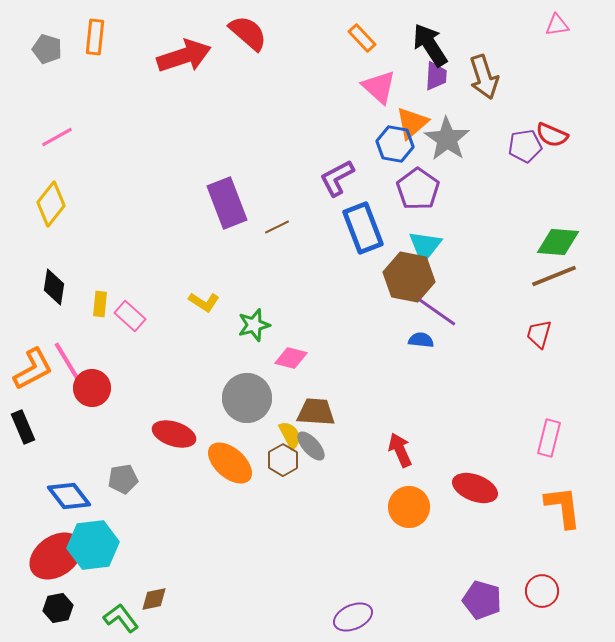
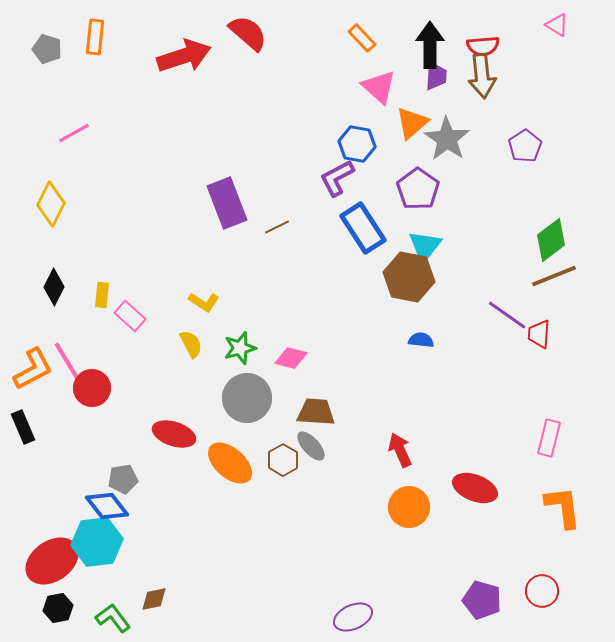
pink triangle at (557, 25): rotated 40 degrees clockwise
black arrow at (430, 45): rotated 33 degrees clockwise
brown arrow at (484, 77): moved 2 px left, 1 px up; rotated 12 degrees clockwise
red semicircle at (552, 135): moved 69 px left, 89 px up; rotated 28 degrees counterclockwise
pink line at (57, 137): moved 17 px right, 4 px up
blue hexagon at (395, 144): moved 38 px left
purple pentagon at (525, 146): rotated 24 degrees counterclockwise
yellow diamond at (51, 204): rotated 12 degrees counterclockwise
blue rectangle at (363, 228): rotated 12 degrees counterclockwise
green diamond at (558, 242): moved 7 px left, 2 px up; rotated 42 degrees counterclockwise
black diamond at (54, 287): rotated 18 degrees clockwise
yellow rectangle at (100, 304): moved 2 px right, 9 px up
purple line at (437, 312): moved 70 px right, 3 px down
green star at (254, 325): moved 14 px left, 23 px down
red trapezoid at (539, 334): rotated 12 degrees counterclockwise
yellow semicircle at (290, 435): moved 99 px left, 91 px up
blue diamond at (69, 496): moved 38 px right, 10 px down
cyan hexagon at (93, 545): moved 4 px right, 3 px up
red ellipse at (56, 556): moved 4 px left, 5 px down
green L-shape at (121, 618): moved 8 px left
